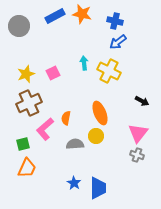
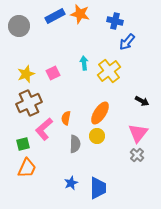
orange star: moved 2 px left
blue arrow: moved 9 px right; rotated 12 degrees counterclockwise
yellow cross: rotated 25 degrees clockwise
orange ellipse: rotated 55 degrees clockwise
pink L-shape: moved 1 px left
yellow circle: moved 1 px right
gray semicircle: rotated 96 degrees clockwise
gray cross: rotated 24 degrees clockwise
blue star: moved 3 px left; rotated 16 degrees clockwise
